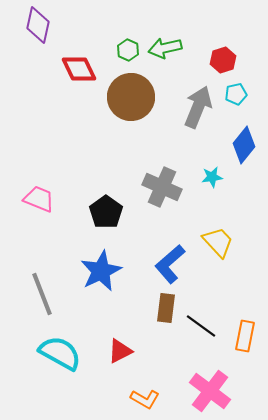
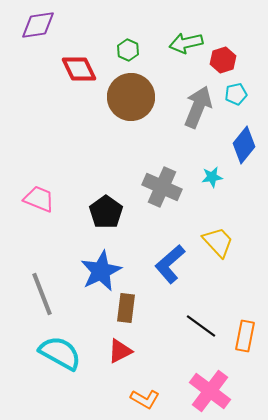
purple diamond: rotated 69 degrees clockwise
green arrow: moved 21 px right, 5 px up
brown rectangle: moved 40 px left
